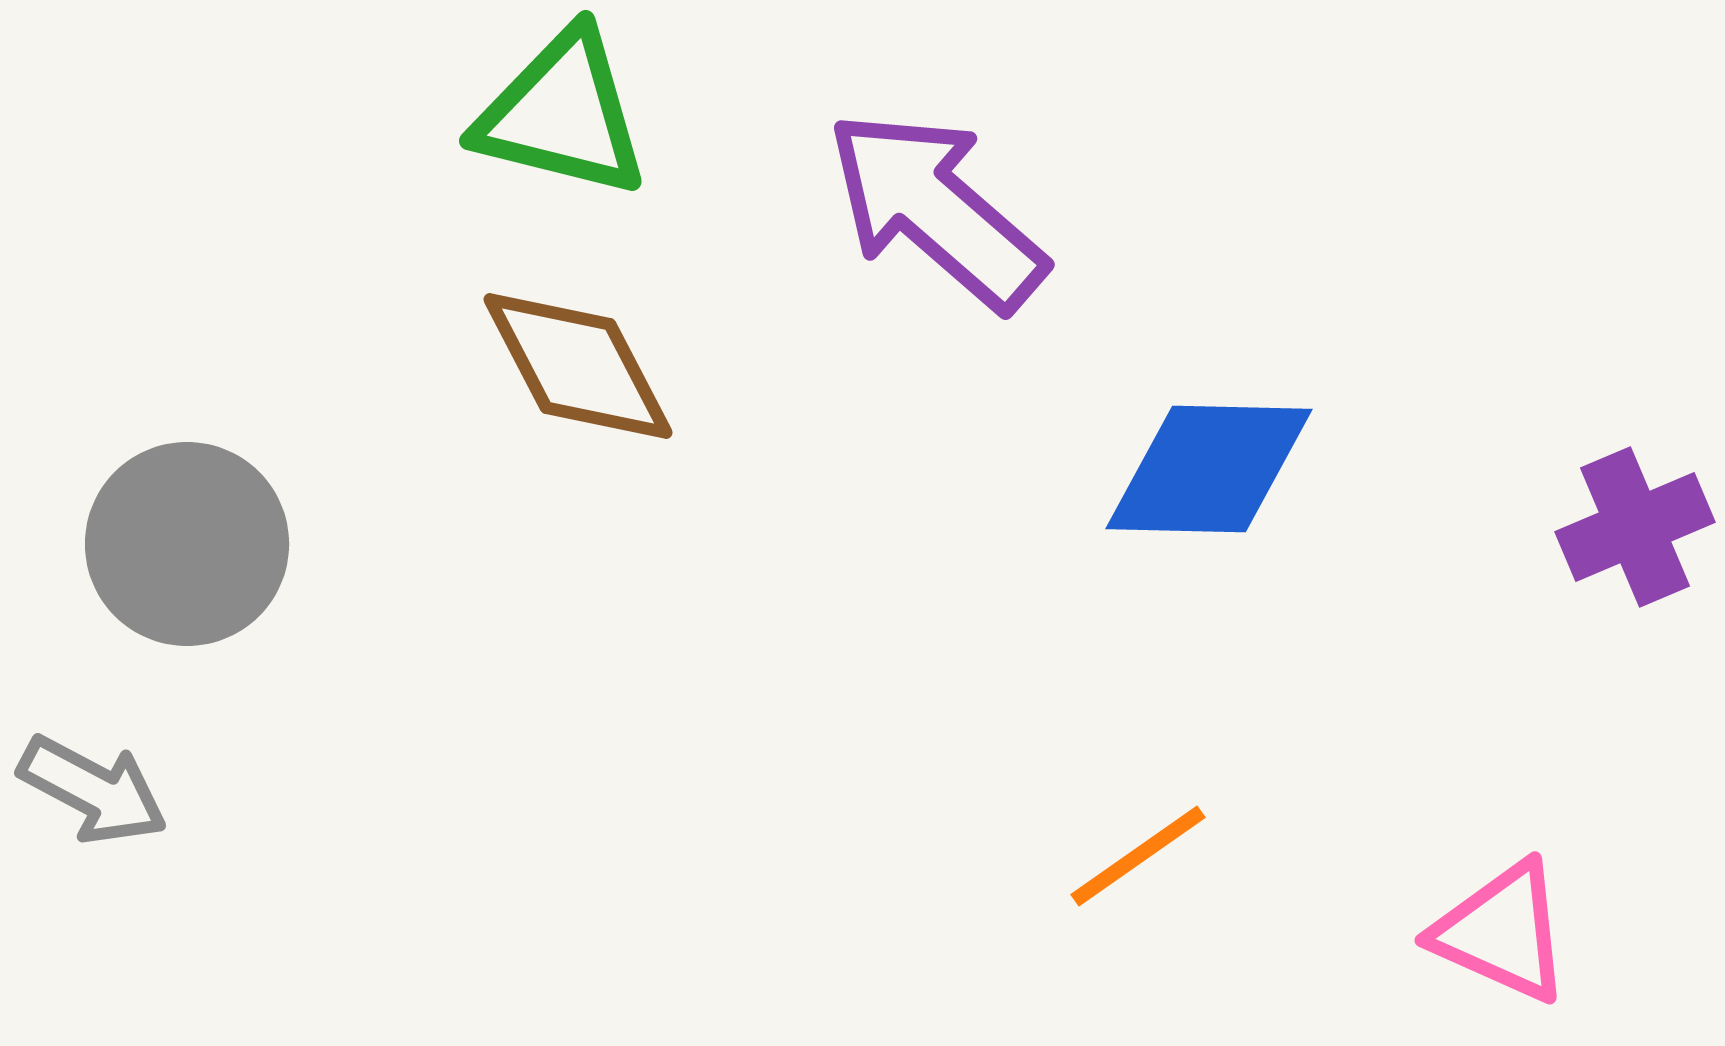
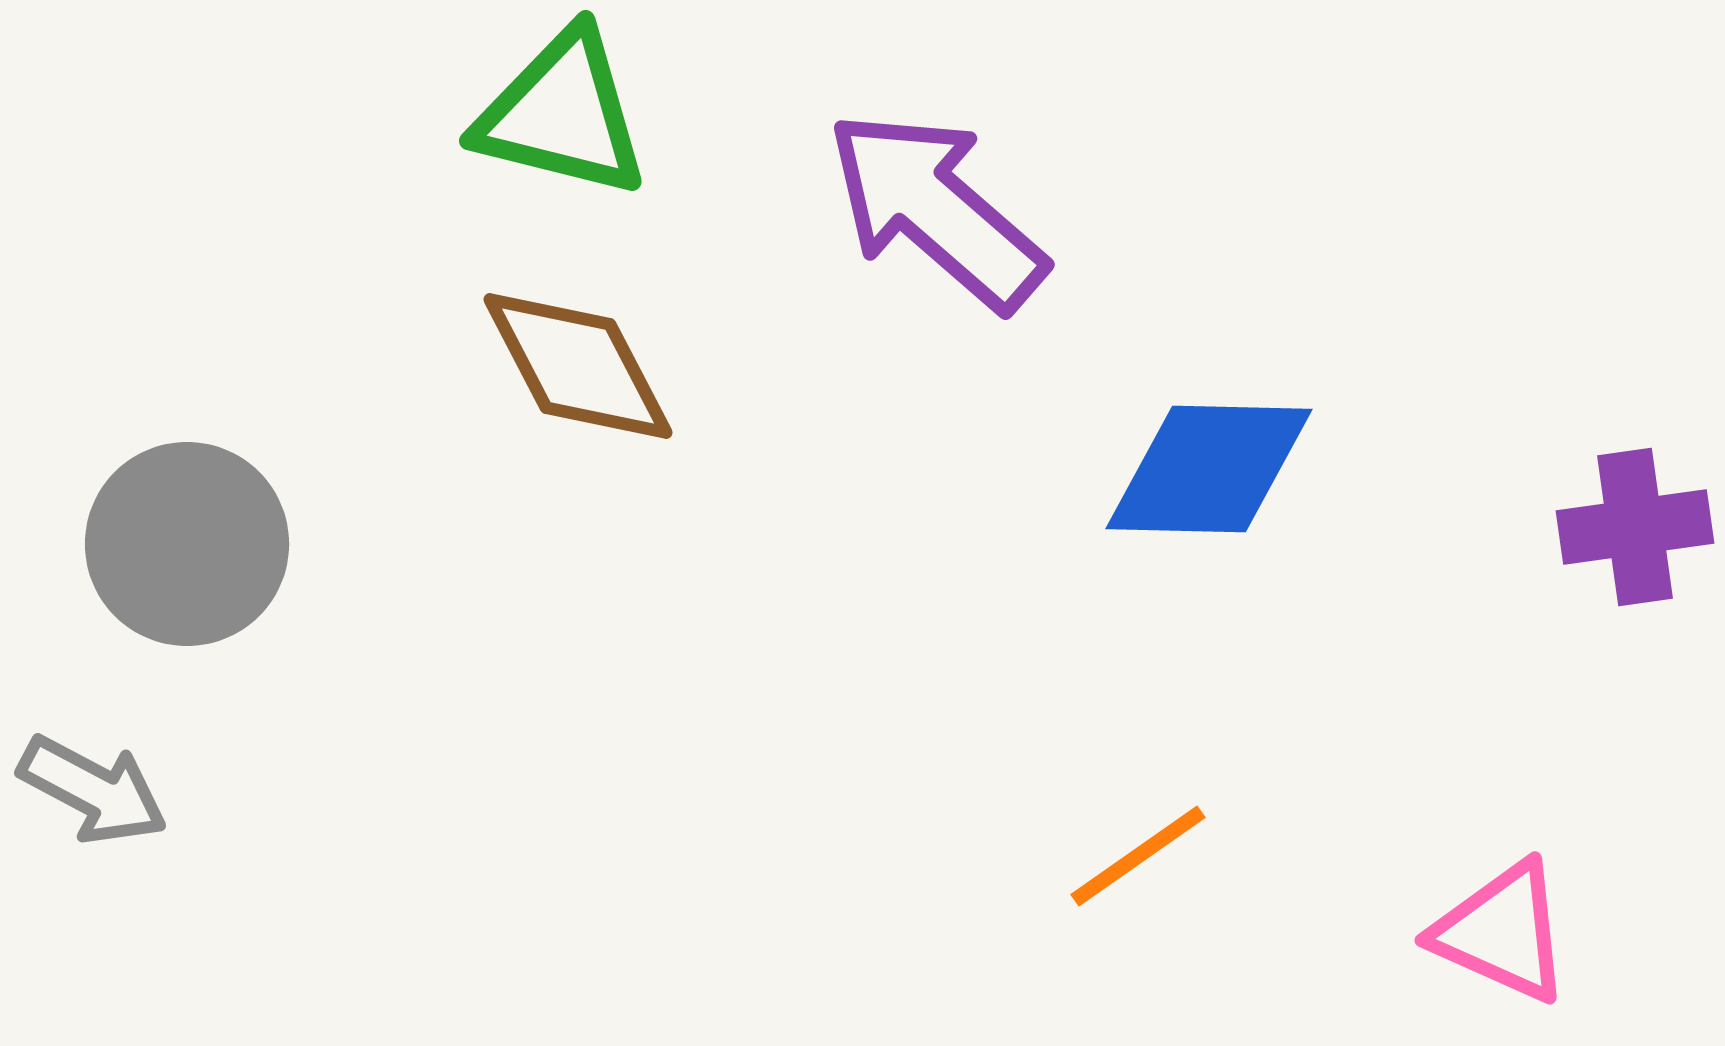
purple cross: rotated 15 degrees clockwise
